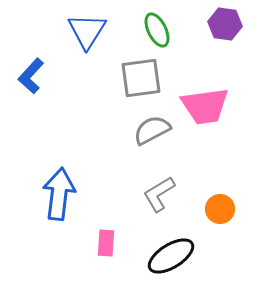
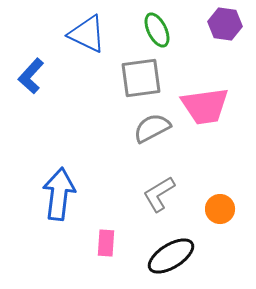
blue triangle: moved 3 px down; rotated 36 degrees counterclockwise
gray semicircle: moved 2 px up
